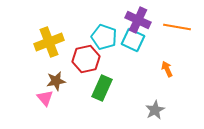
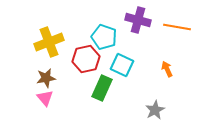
purple cross: rotated 10 degrees counterclockwise
cyan square: moved 11 px left, 25 px down
brown star: moved 10 px left, 3 px up
